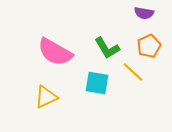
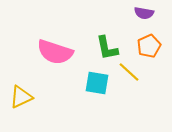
green L-shape: rotated 20 degrees clockwise
pink semicircle: rotated 12 degrees counterclockwise
yellow line: moved 4 px left
yellow triangle: moved 25 px left
